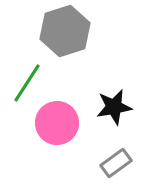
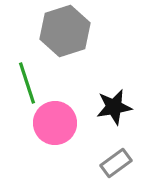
green line: rotated 51 degrees counterclockwise
pink circle: moved 2 px left
